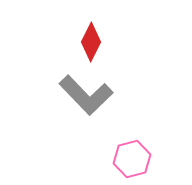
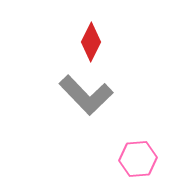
pink hexagon: moved 6 px right; rotated 9 degrees clockwise
